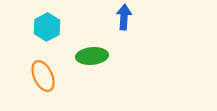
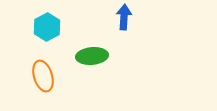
orange ellipse: rotated 8 degrees clockwise
